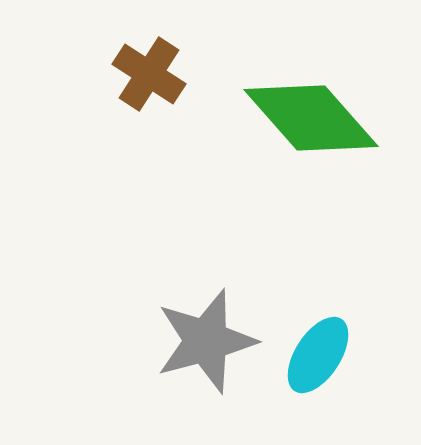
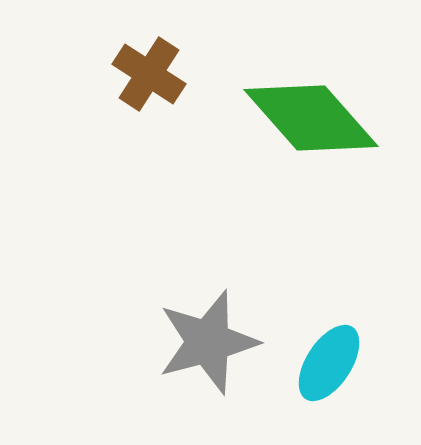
gray star: moved 2 px right, 1 px down
cyan ellipse: moved 11 px right, 8 px down
